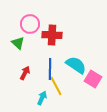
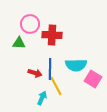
green triangle: moved 1 px right; rotated 40 degrees counterclockwise
cyan semicircle: rotated 145 degrees clockwise
red arrow: moved 10 px right; rotated 80 degrees clockwise
